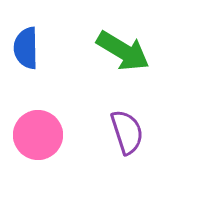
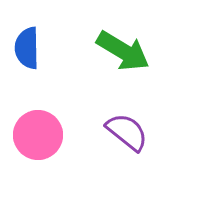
blue semicircle: moved 1 px right
purple semicircle: rotated 33 degrees counterclockwise
